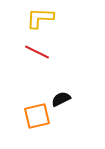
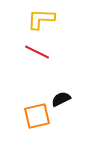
yellow L-shape: moved 1 px right, 1 px down
